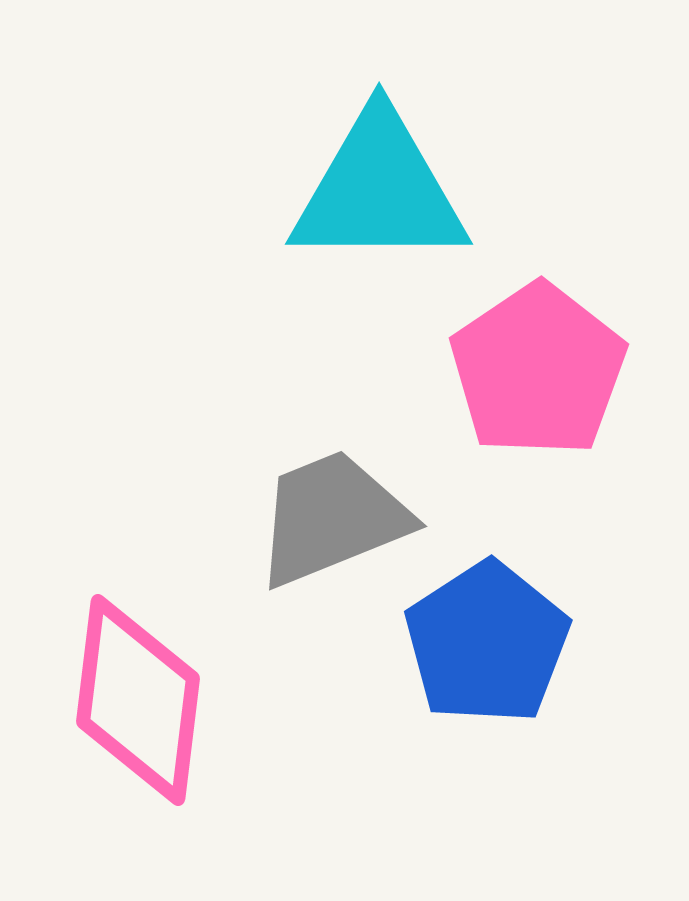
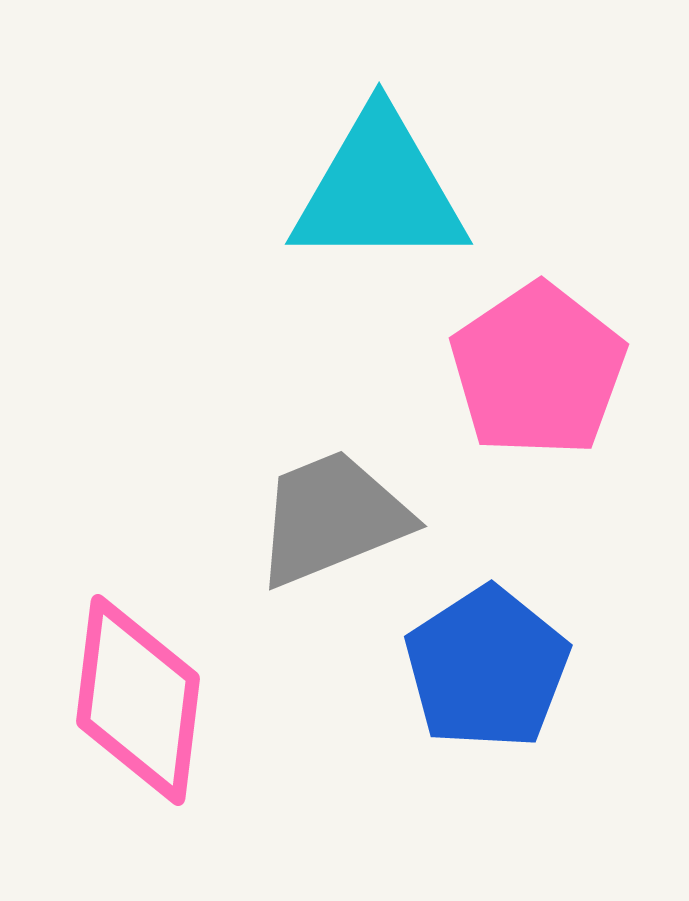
blue pentagon: moved 25 px down
